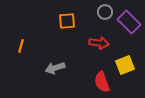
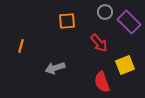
red arrow: rotated 42 degrees clockwise
